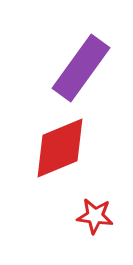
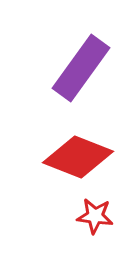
red diamond: moved 18 px right, 9 px down; rotated 44 degrees clockwise
